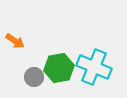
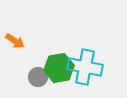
cyan cross: moved 9 px left; rotated 12 degrees counterclockwise
gray circle: moved 4 px right
